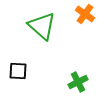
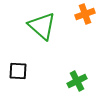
orange cross: rotated 36 degrees clockwise
green cross: moved 1 px left, 1 px up
